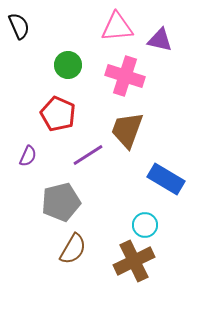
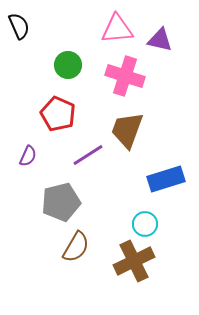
pink triangle: moved 2 px down
blue rectangle: rotated 48 degrees counterclockwise
cyan circle: moved 1 px up
brown semicircle: moved 3 px right, 2 px up
